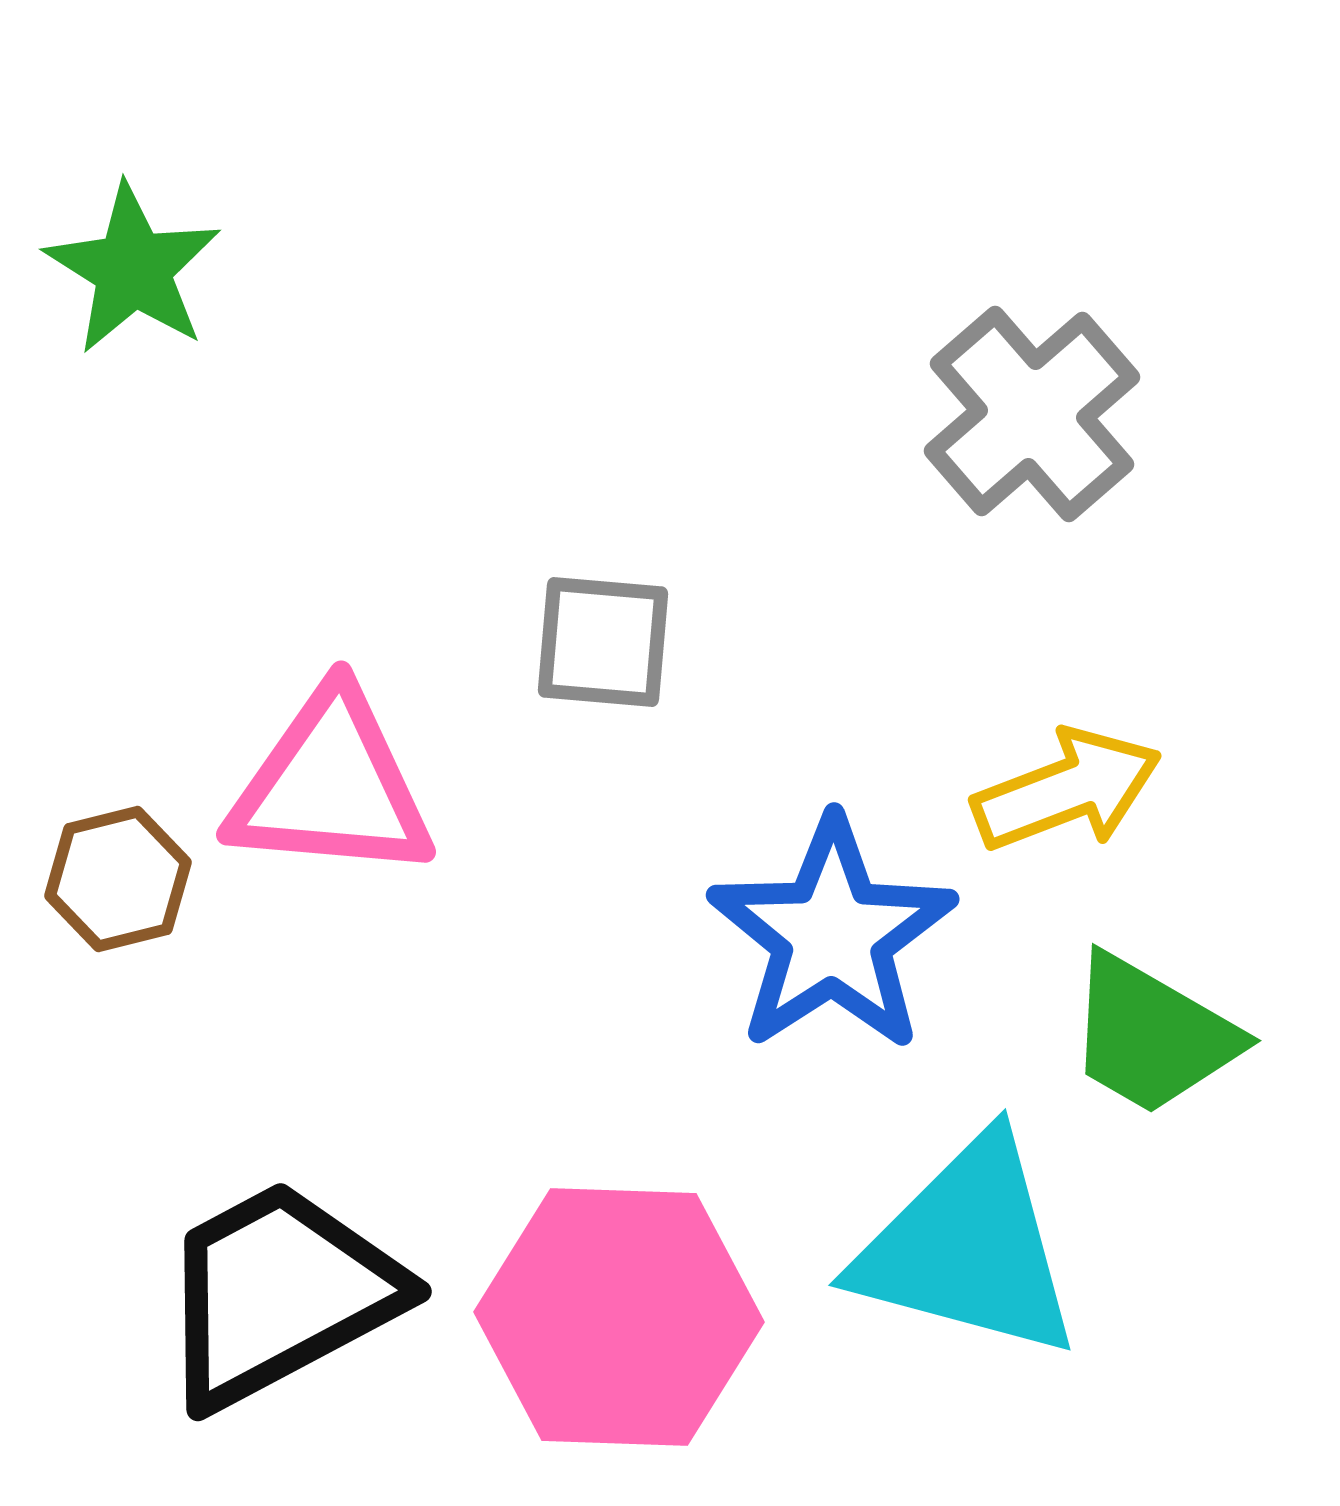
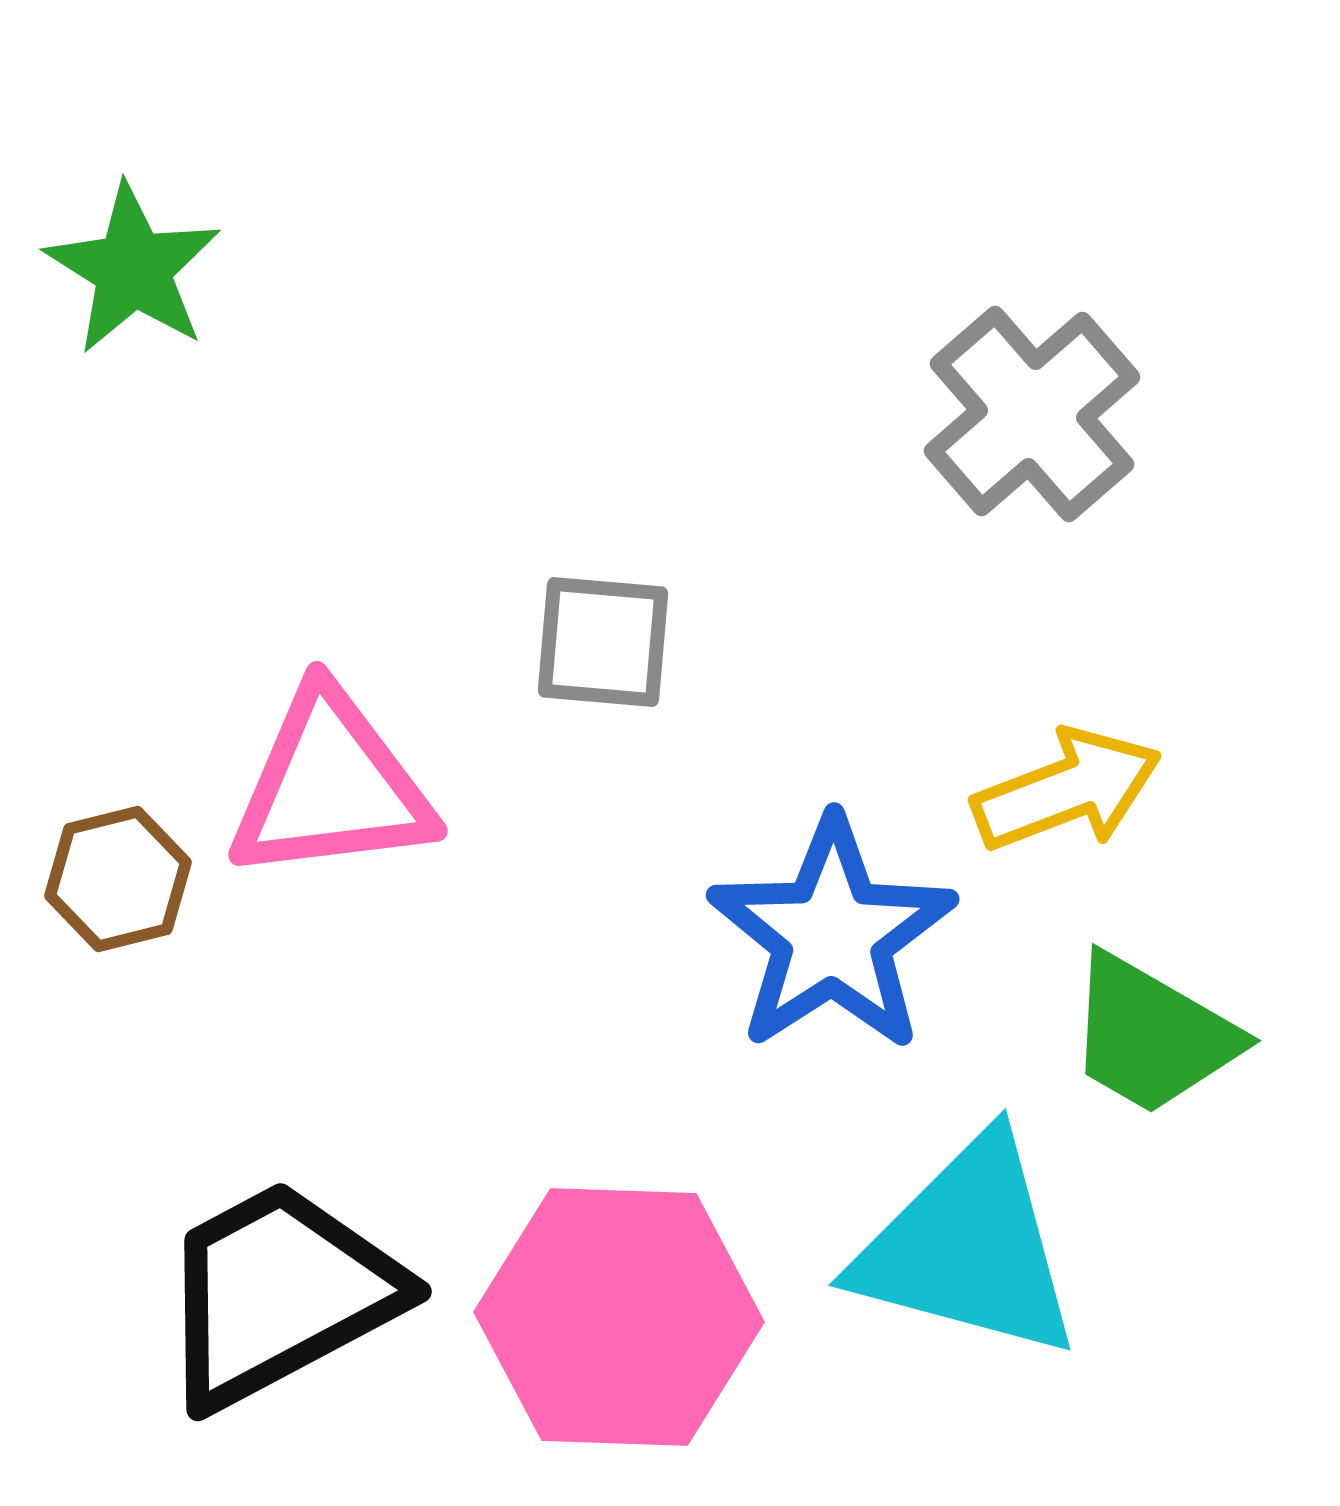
pink triangle: rotated 12 degrees counterclockwise
